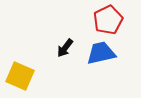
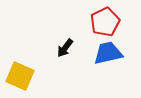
red pentagon: moved 3 px left, 2 px down
blue trapezoid: moved 7 px right
